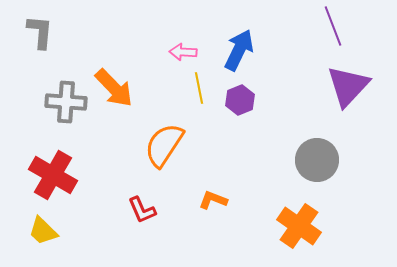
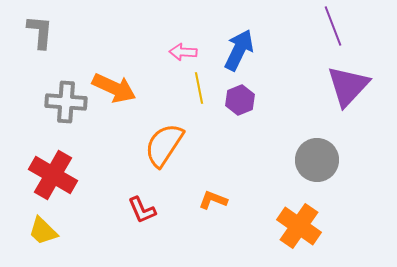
orange arrow: rotated 21 degrees counterclockwise
